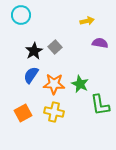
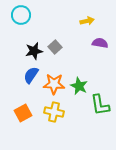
black star: rotated 18 degrees clockwise
green star: moved 1 px left, 2 px down
